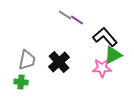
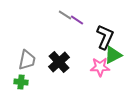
black L-shape: rotated 65 degrees clockwise
pink star: moved 2 px left, 1 px up
